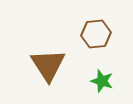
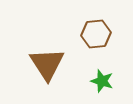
brown triangle: moved 1 px left, 1 px up
